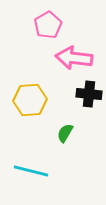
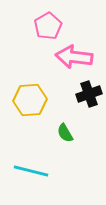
pink pentagon: moved 1 px down
pink arrow: moved 1 px up
black cross: rotated 25 degrees counterclockwise
green semicircle: rotated 60 degrees counterclockwise
